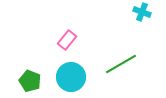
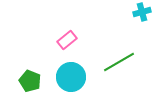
cyan cross: rotated 36 degrees counterclockwise
pink rectangle: rotated 12 degrees clockwise
green line: moved 2 px left, 2 px up
